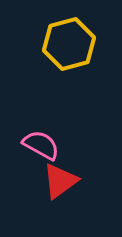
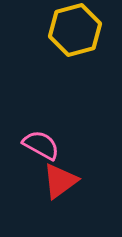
yellow hexagon: moved 6 px right, 14 px up
